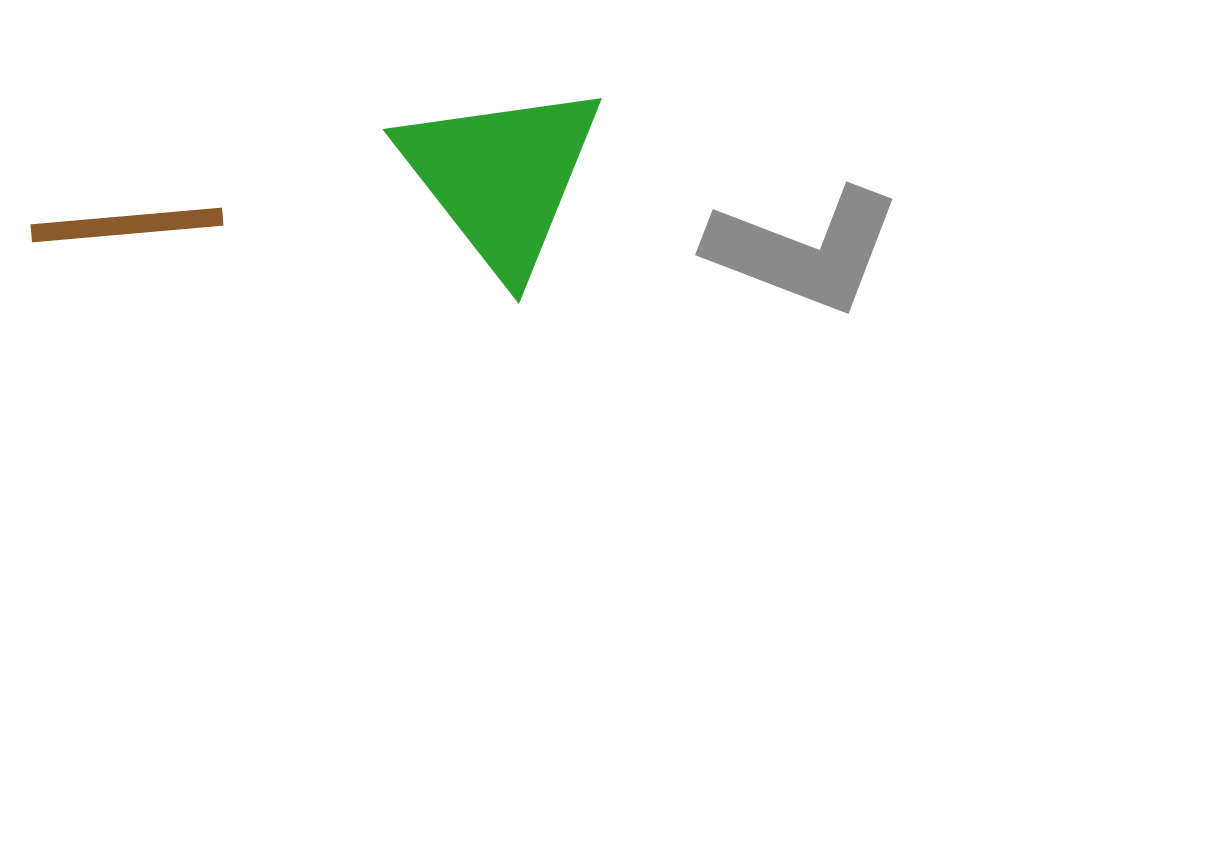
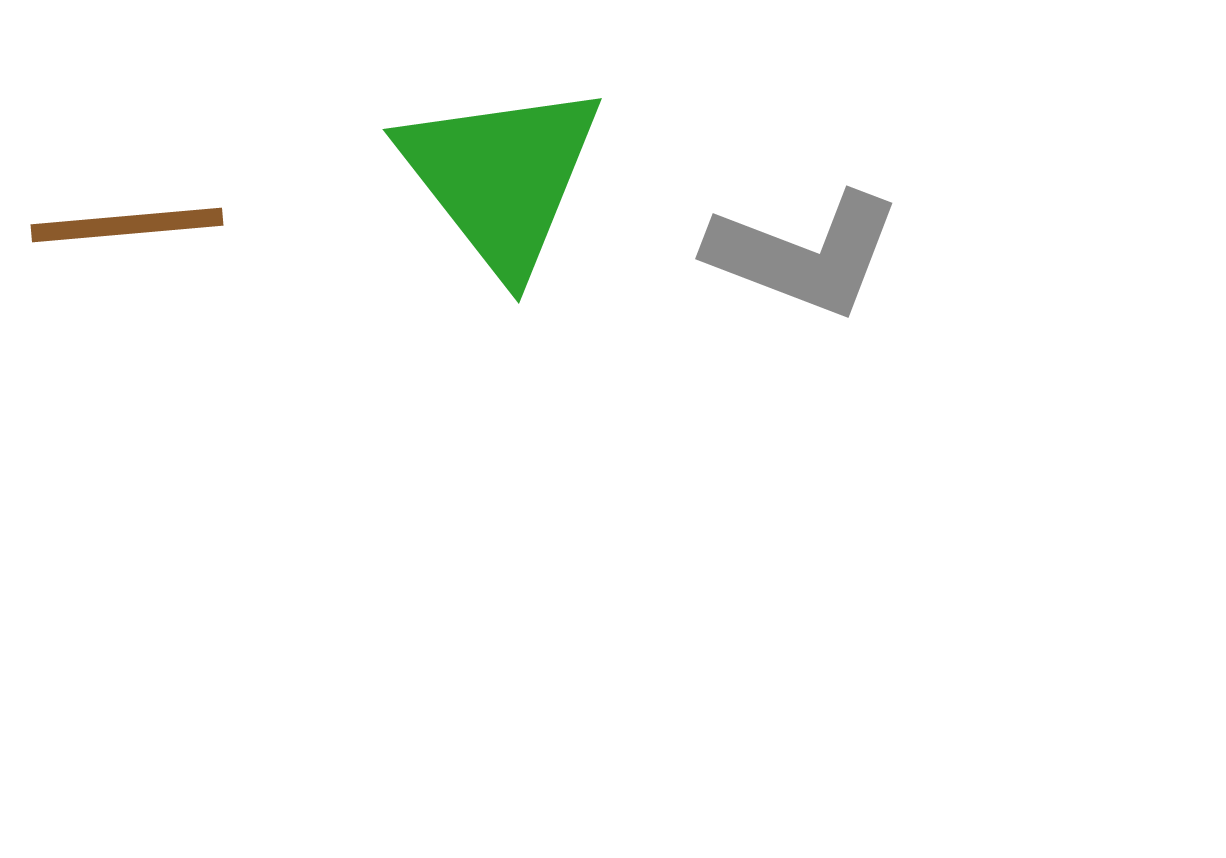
gray L-shape: moved 4 px down
